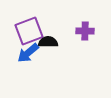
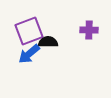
purple cross: moved 4 px right, 1 px up
blue arrow: moved 1 px right, 1 px down
